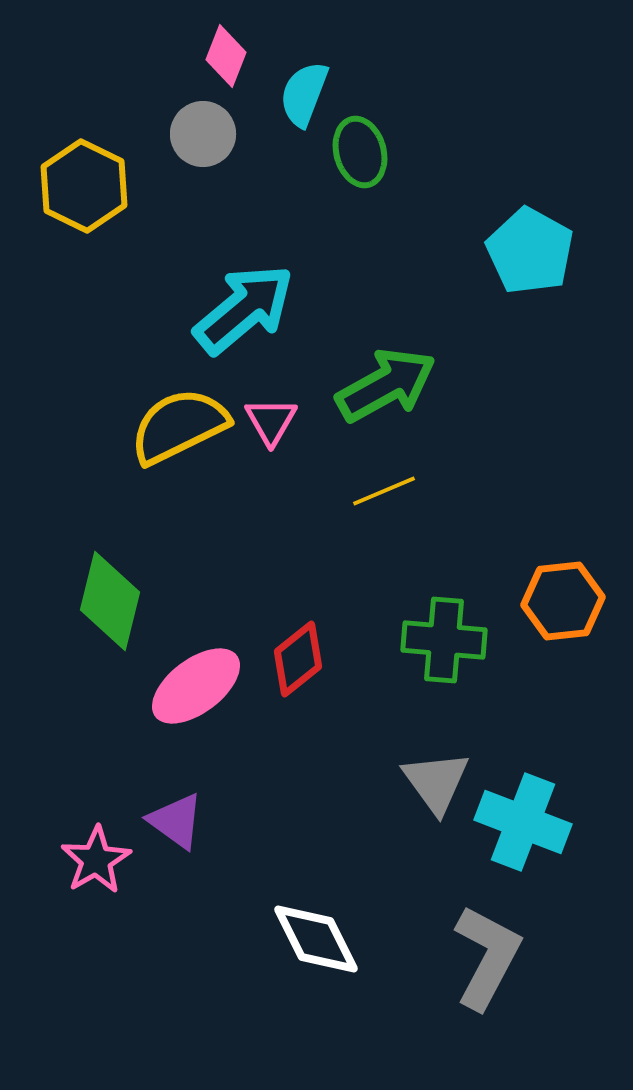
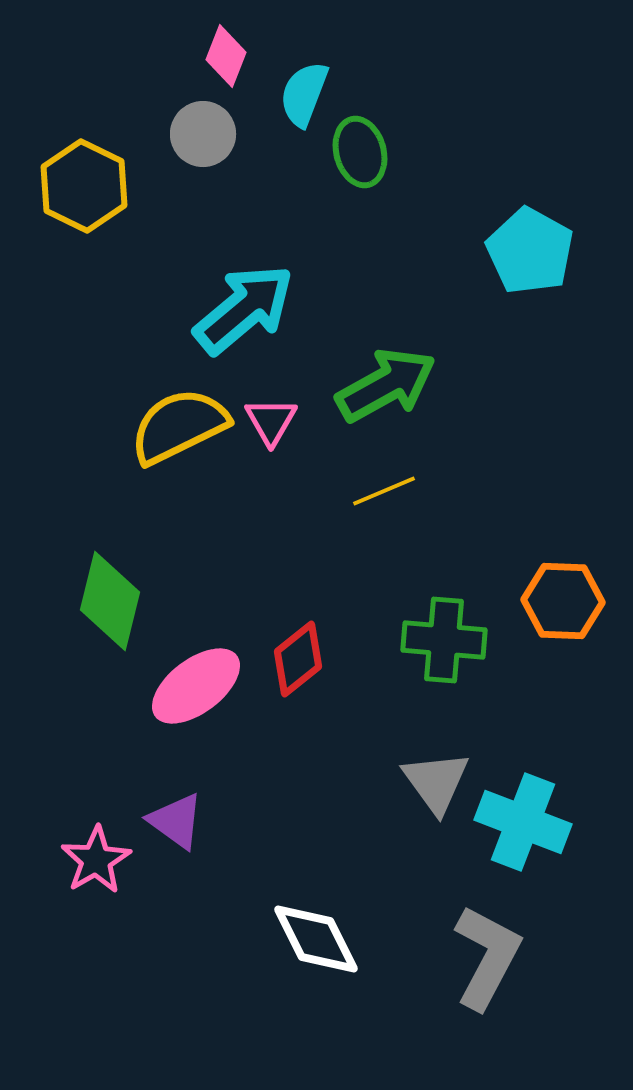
orange hexagon: rotated 8 degrees clockwise
